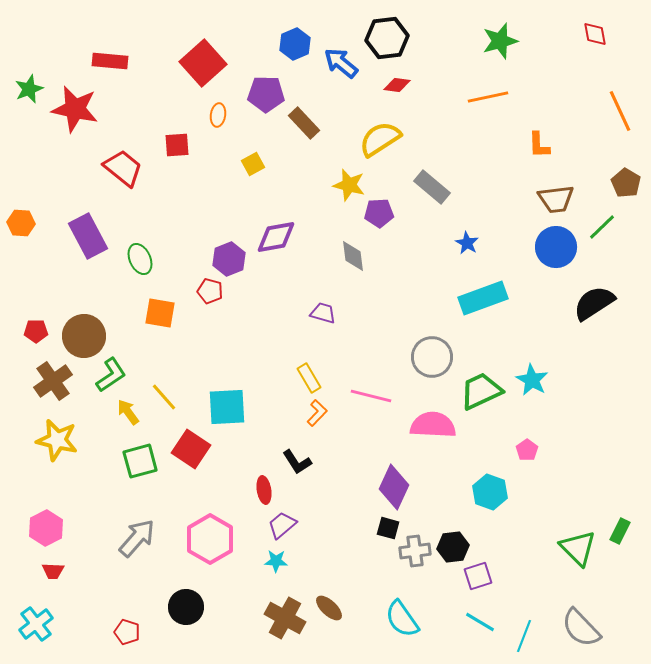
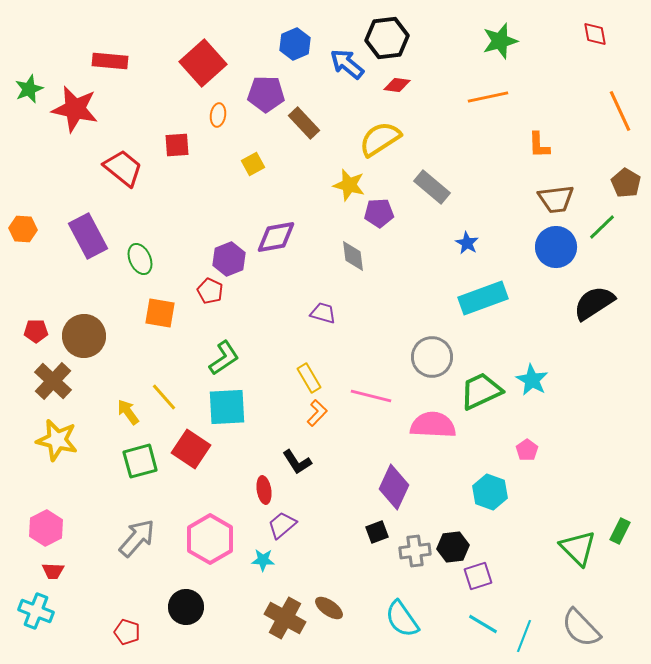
blue arrow at (341, 63): moved 6 px right, 1 px down
orange hexagon at (21, 223): moved 2 px right, 6 px down
red pentagon at (210, 291): rotated 10 degrees clockwise
green L-shape at (111, 375): moved 113 px right, 17 px up
brown cross at (53, 381): rotated 12 degrees counterclockwise
black square at (388, 528): moved 11 px left, 4 px down; rotated 35 degrees counterclockwise
cyan star at (276, 561): moved 13 px left, 1 px up
brown ellipse at (329, 608): rotated 8 degrees counterclockwise
cyan line at (480, 622): moved 3 px right, 2 px down
cyan cross at (36, 624): moved 13 px up; rotated 32 degrees counterclockwise
